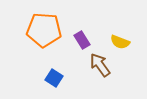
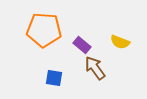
purple rectangle: moved 5 px down; rotated 18 degrees counterclockwise
brown arrow: moved 5 px left, 3 px down
blue square: rotated 24 degrees counterclockwise
